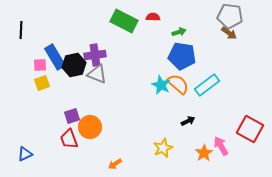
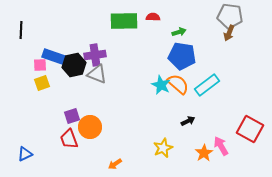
green rectangle: rotated 28 degrees counterclockwise
brown arrow: rotated 77 degrees clockwise
blue rectangle: rotated 40 degrees counterclockwise
